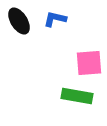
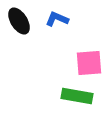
blue L-shape: moved 2 px right; rotated 10 degrees clockwise
